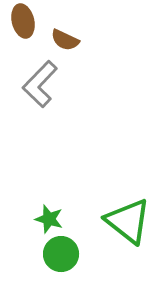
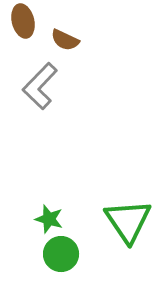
gray L-shape: moved 2 px down
green triangle: rotated 18 degrees clockwise
